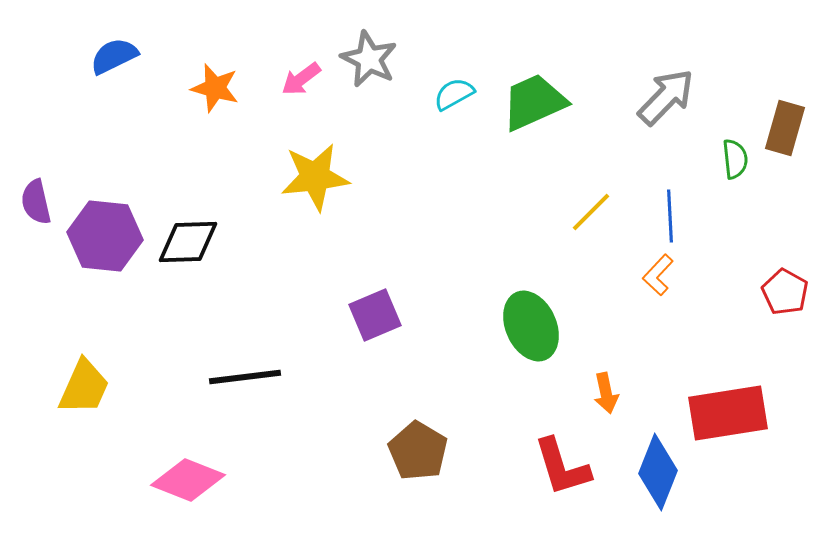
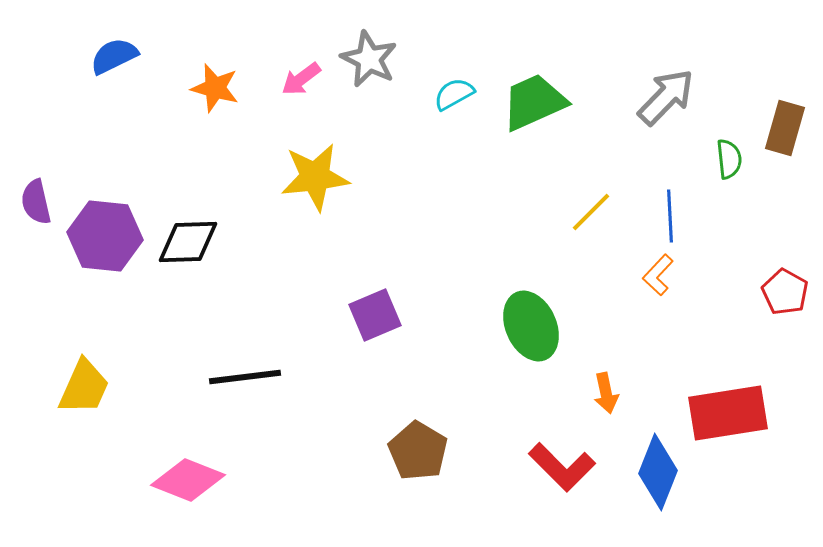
green semicircle: moved 6 px left
red L-shape: rotated 28 degrees counterclockwise
